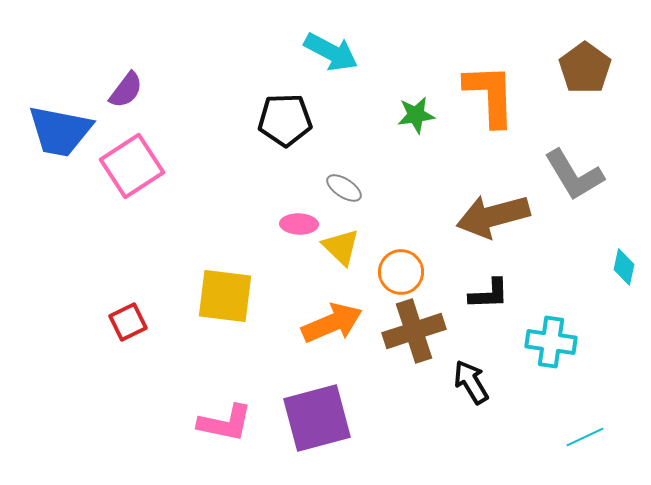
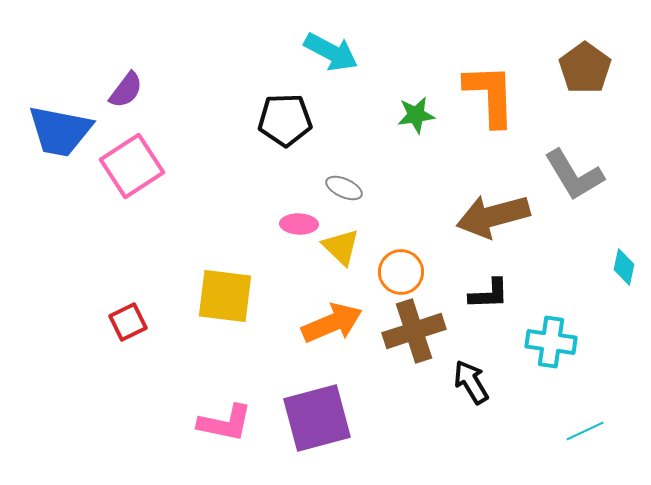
gray ellipse: rotated 9 degrees counterclockwise
cyan line: moved 6 px up
